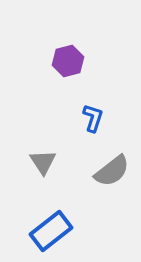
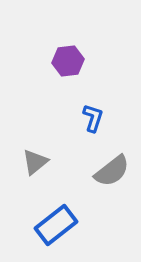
purple hexagon: rotated 8 degrees clockwise
gray triangle: moved 8 px left; rotated 24 degrees clockwise
blue rectangle: moved 5 px right, 6 px up
